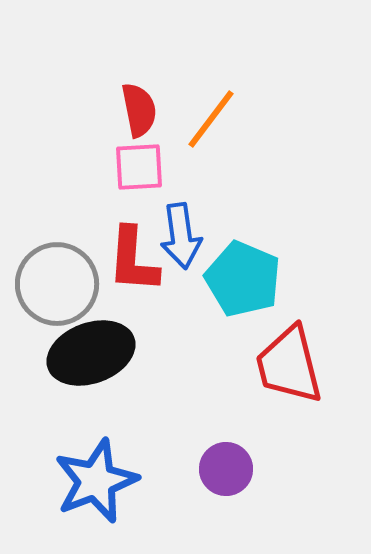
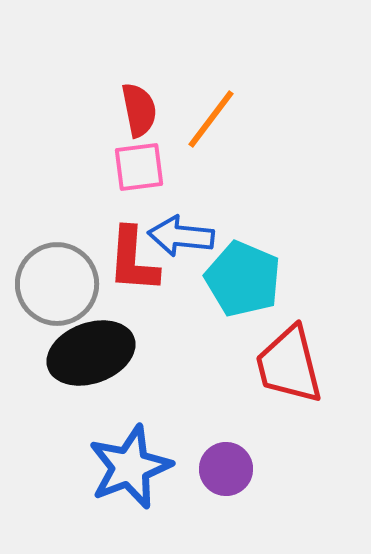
pink square: rotated 4 degrees counterclockwise
blue arrow: rotated 104 degrees clockwise
blue star: moved 34 px right, 14 px up
